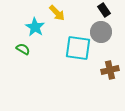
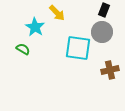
black rectangle: rotated 56 degrees clockwise
gray circle: moved 1 px right
